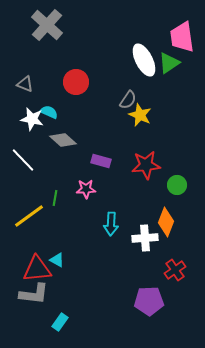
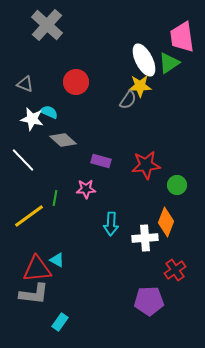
yellow star: moved 29 px up; rotated 25 degrees counterclockwise
